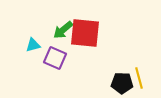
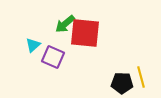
green arrow: moved 2 px right, 6 px up
cyan triangle: rotated 28 degrees counterclockwise
purple square: moved 2 px left, 1 px up
yellow line: moved 2 px right, 1 px up
